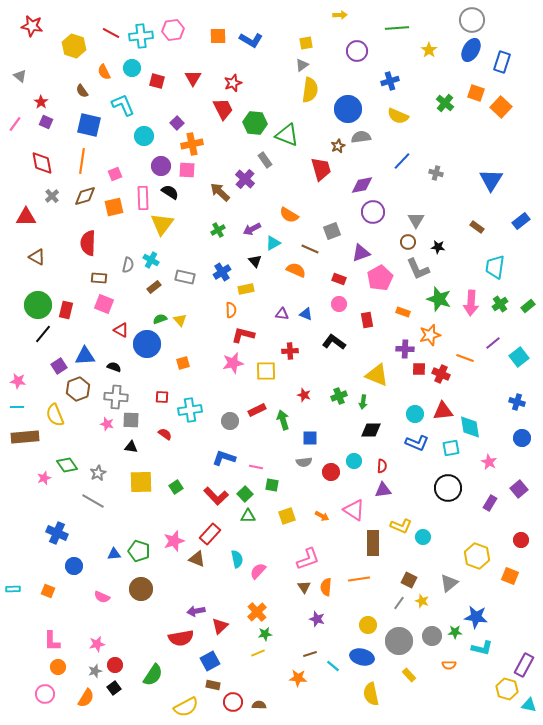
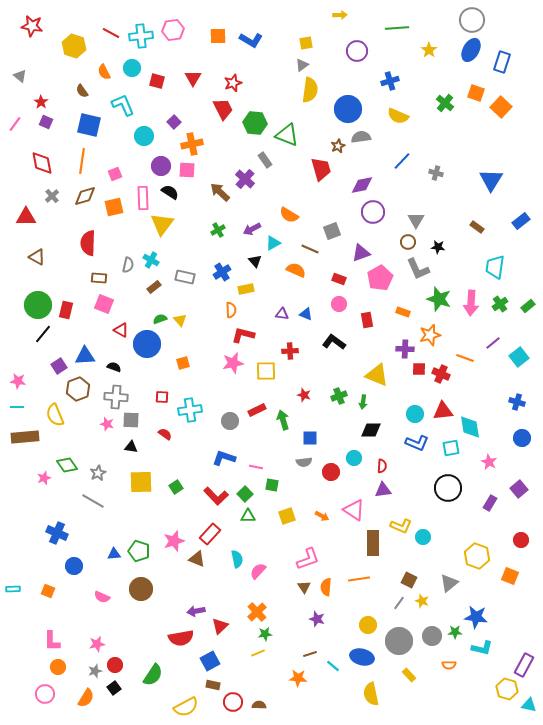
purple square at (177, 123): moved 3 px left, 1 px up
cyan circle at (354, 461): moved 3 px up
